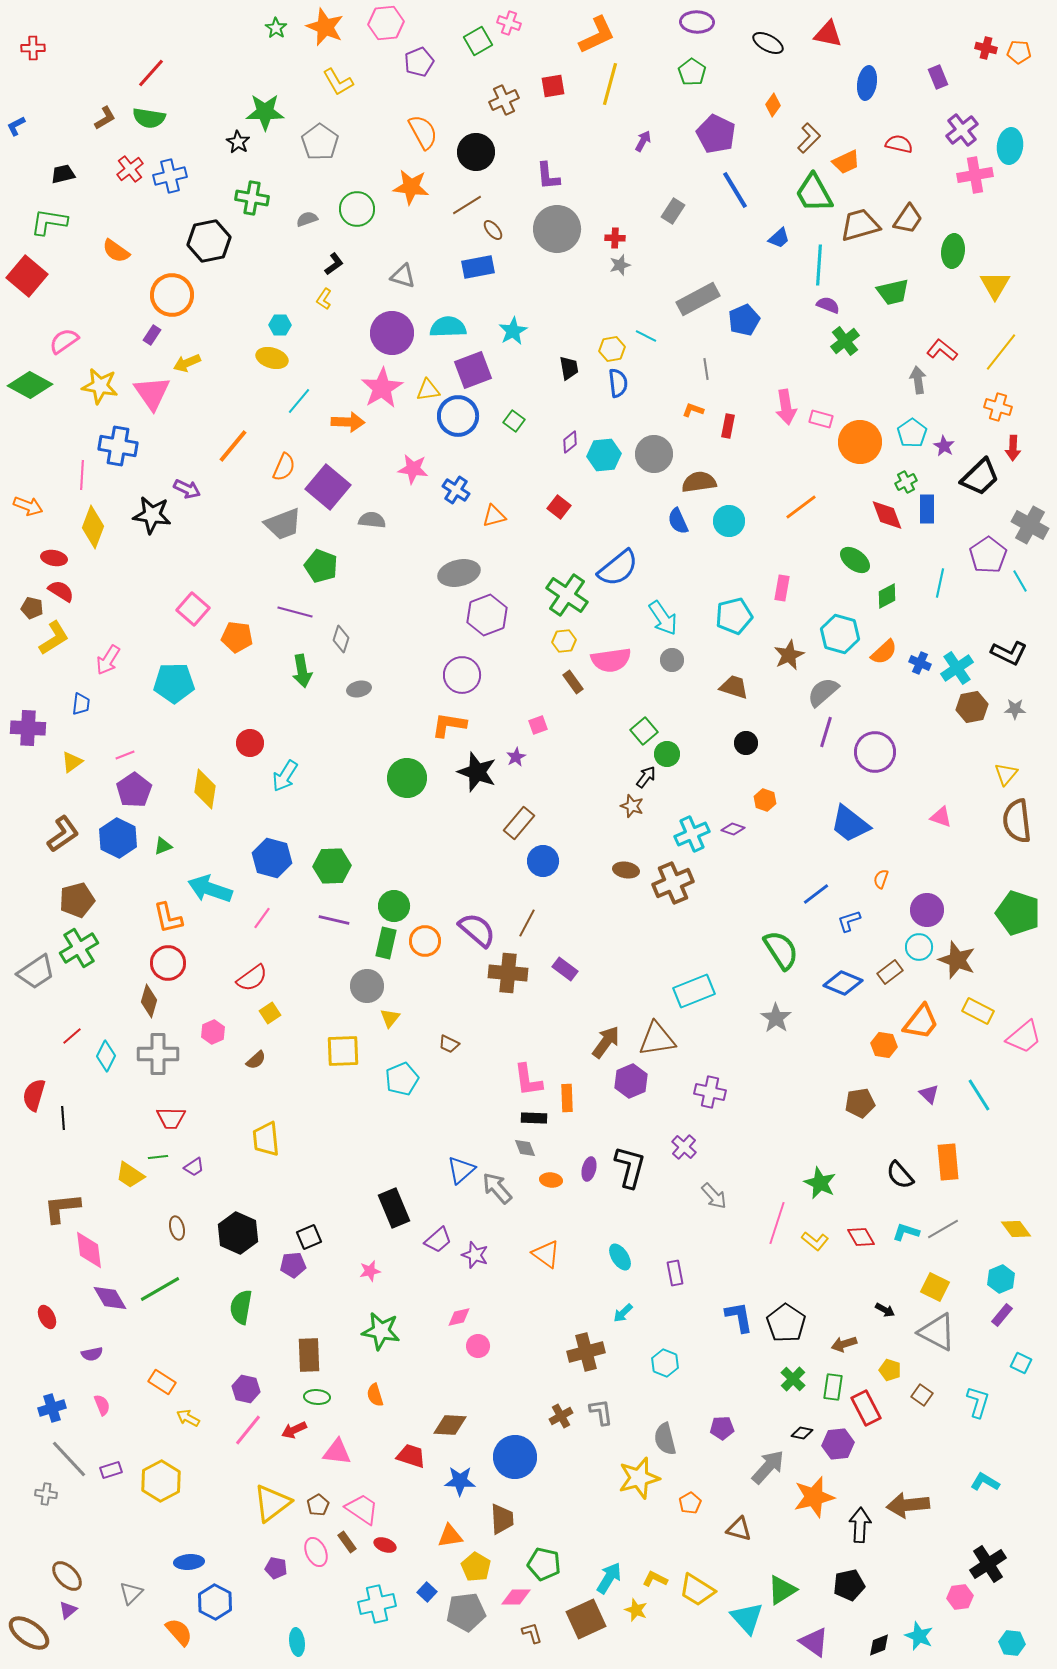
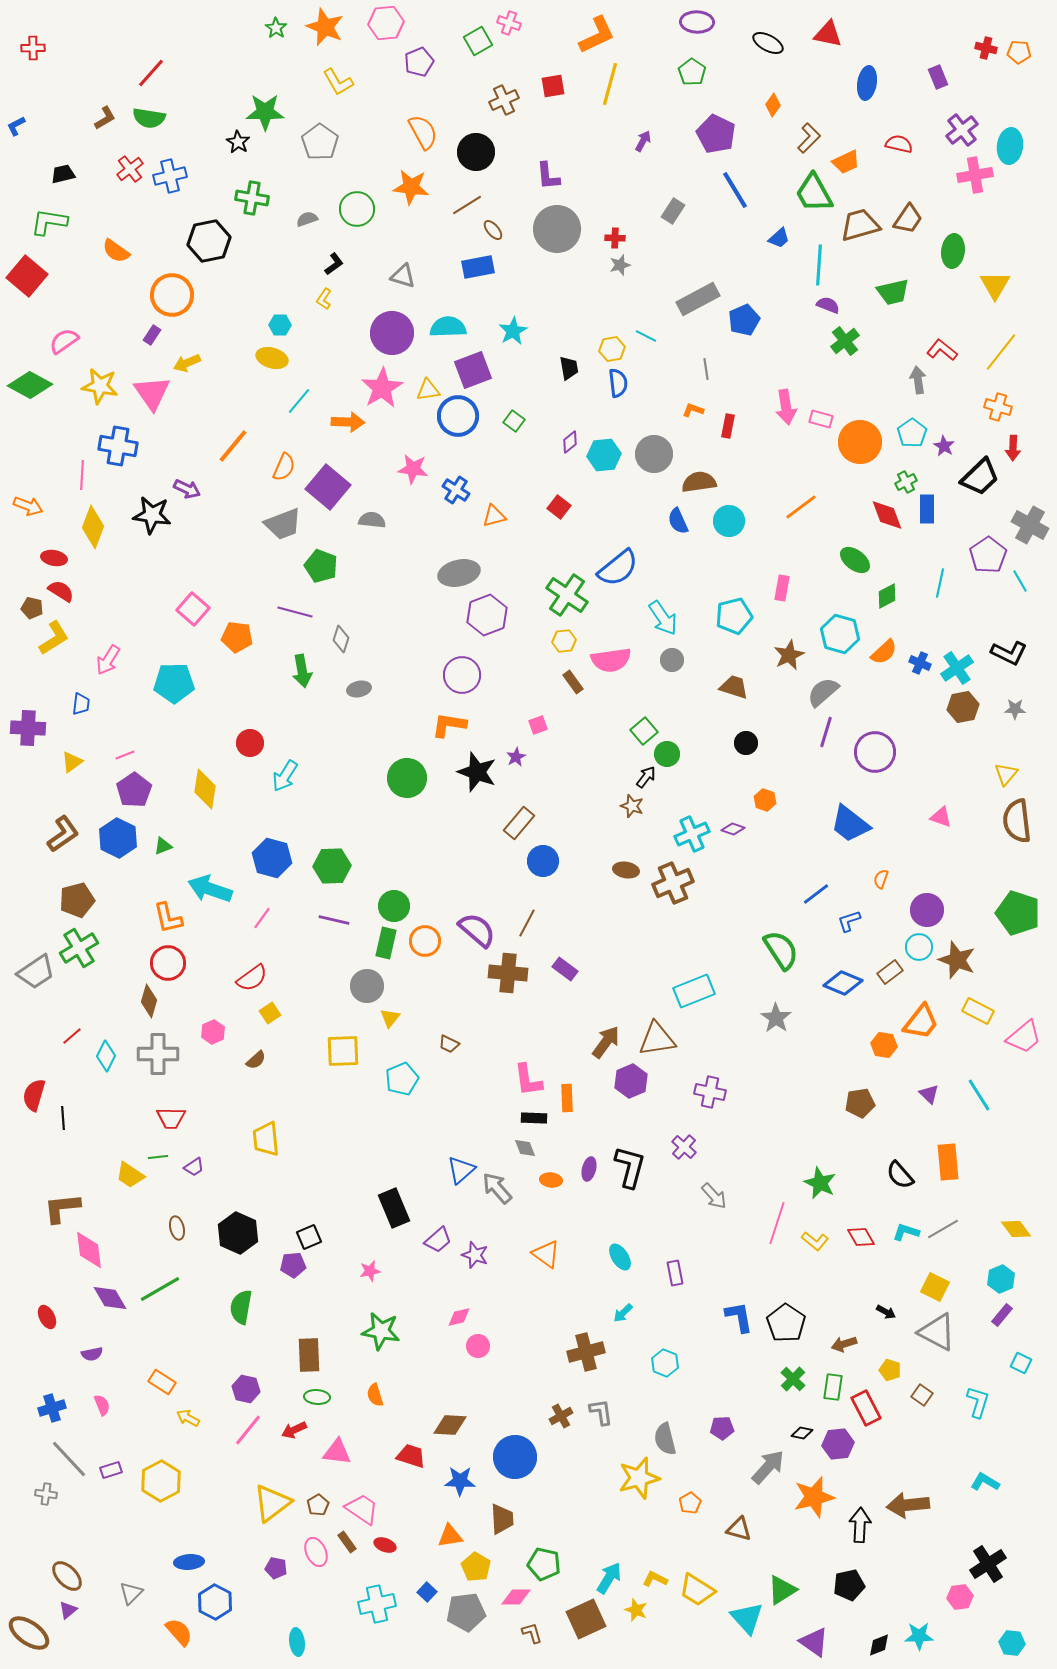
brown hexagon at (972, 707): moved 9 px left
black arrow at (885, 1310): moved 1 px right, 2 px down
cyan star at (919, 1636): rotated 24 degrees counterclockwise
